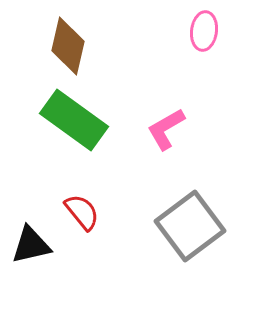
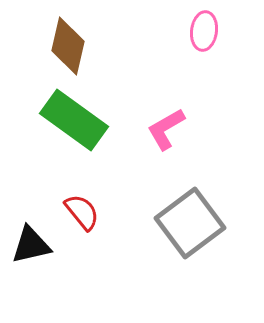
gray square: moved 3 px up
